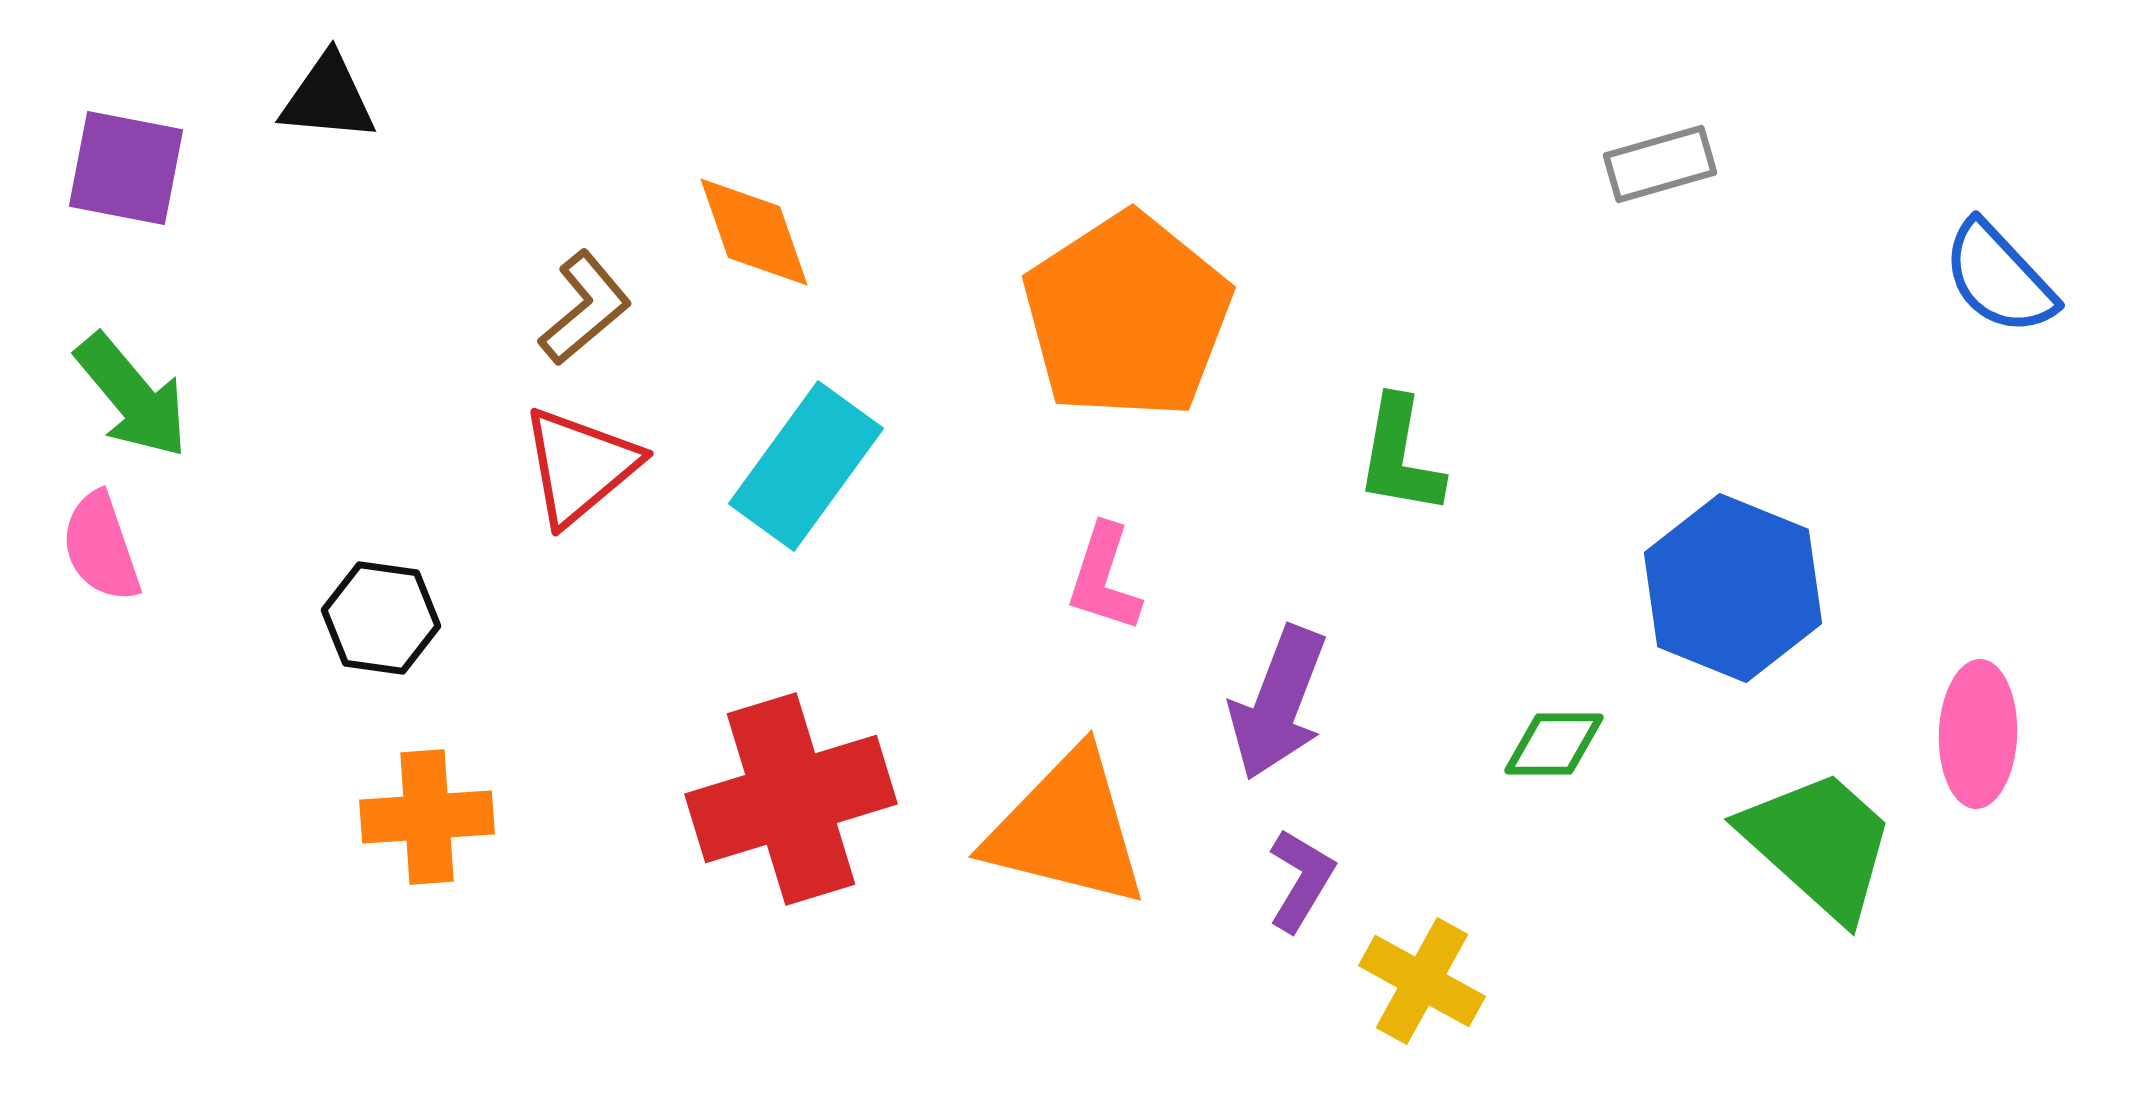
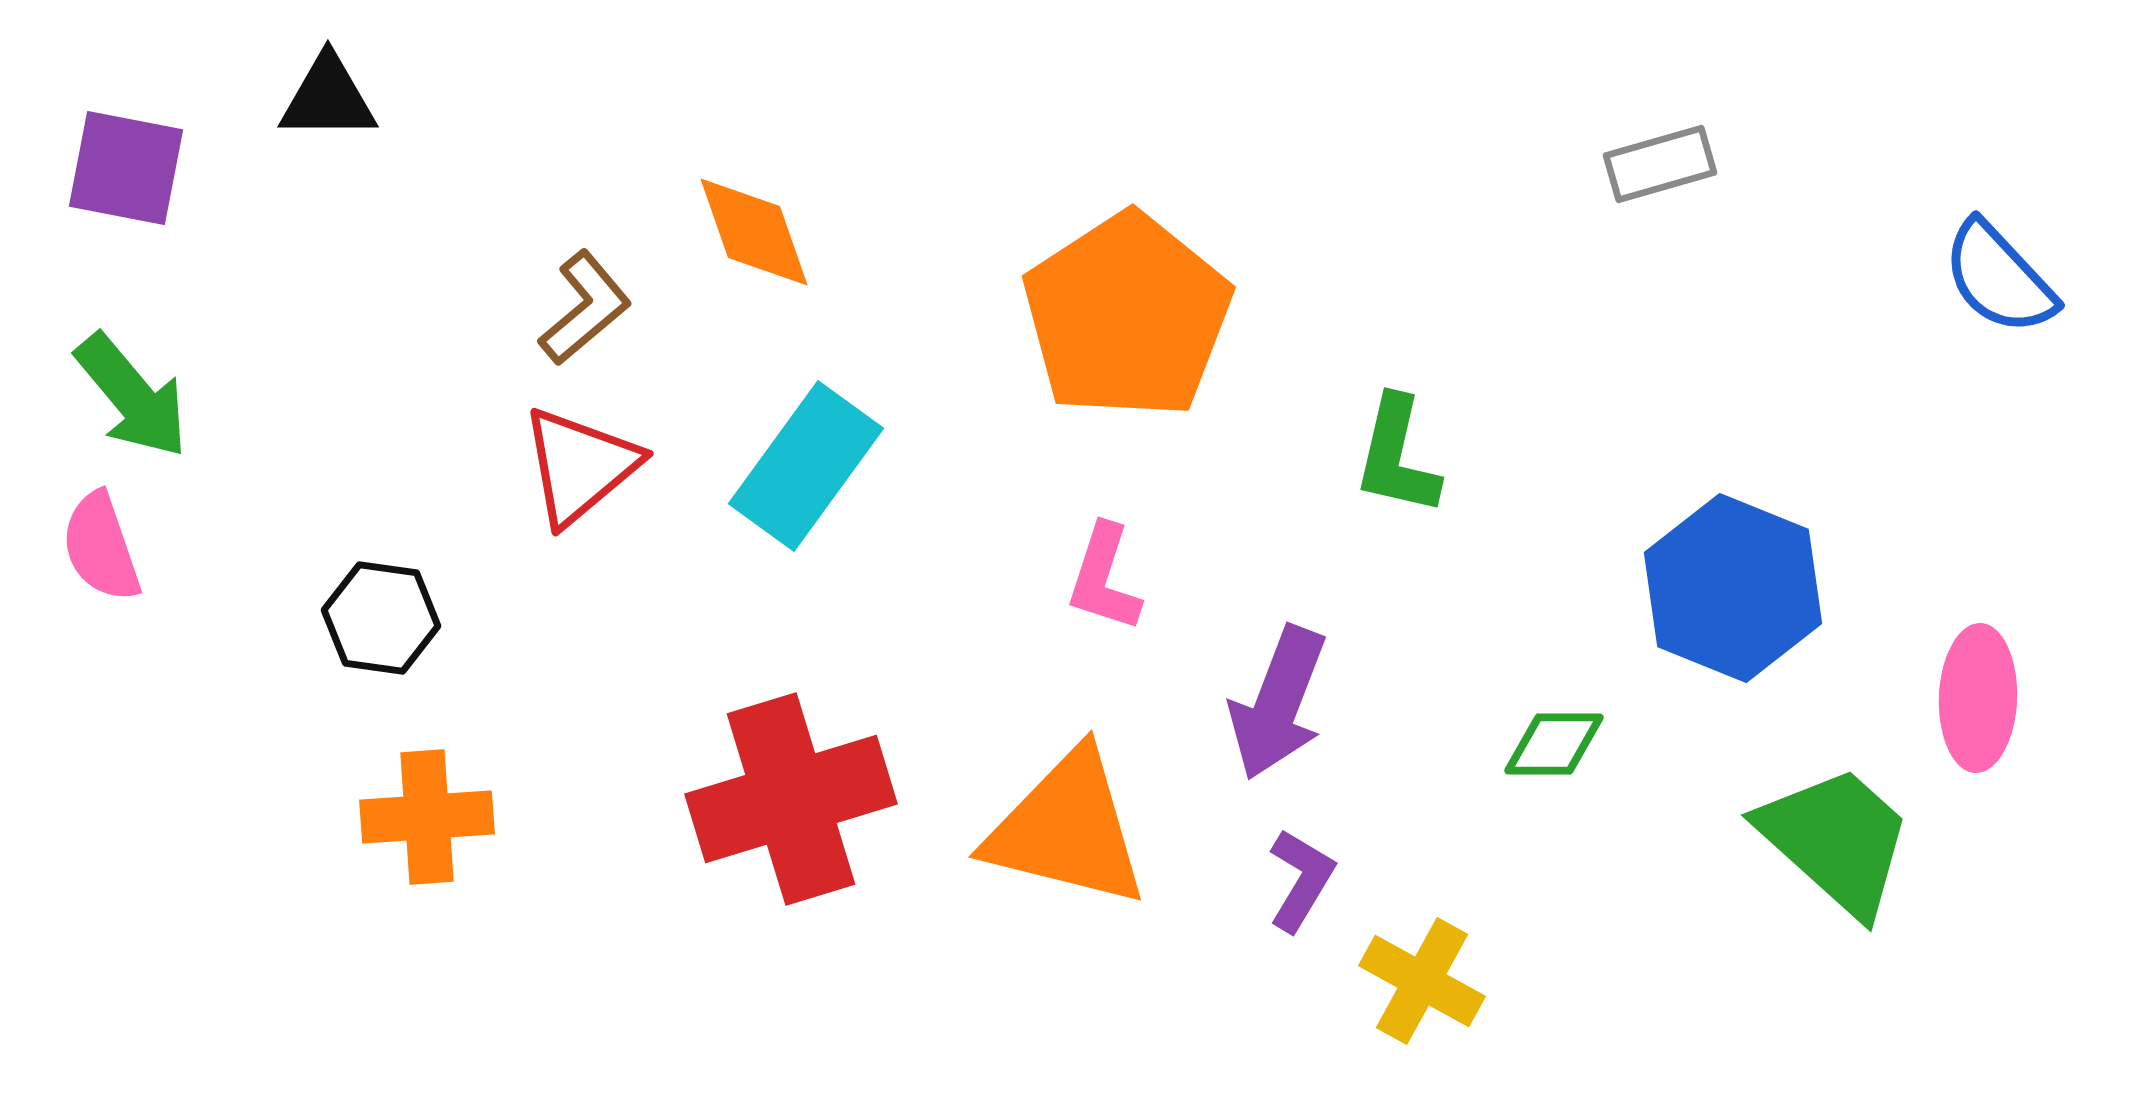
black triangle: rotated 5 degrees counterclockwise
green L-shape: moved 3 px left; rotated 3 degrees clockwise
pink ellipse: moved 36 px up
green trapezoid: moved 17 px right, 4 px up
